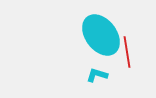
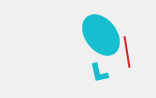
cyan L-shape: moved 2 px right, 2 px up; rotated 120 degrees counterclockwise
